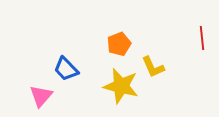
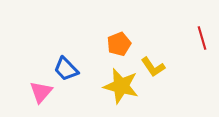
red line: rotated 10 degrees counterclockwise
yellow L-shape: rotated 10 degrees counterclockwise
pink triangle: moved 4 px up
